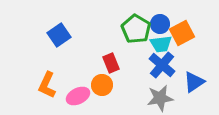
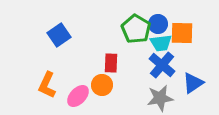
blue circle: moved 2 px left
orange square: rotated 30 degrees clockwise
cyan trapezoid: moved 1 px up
red rectangle: rotated 24 degrees clockwise
blue triangle: moved 1 px left, 1 px down
pink ellipse: rotated 20 degrees counterclockwise
